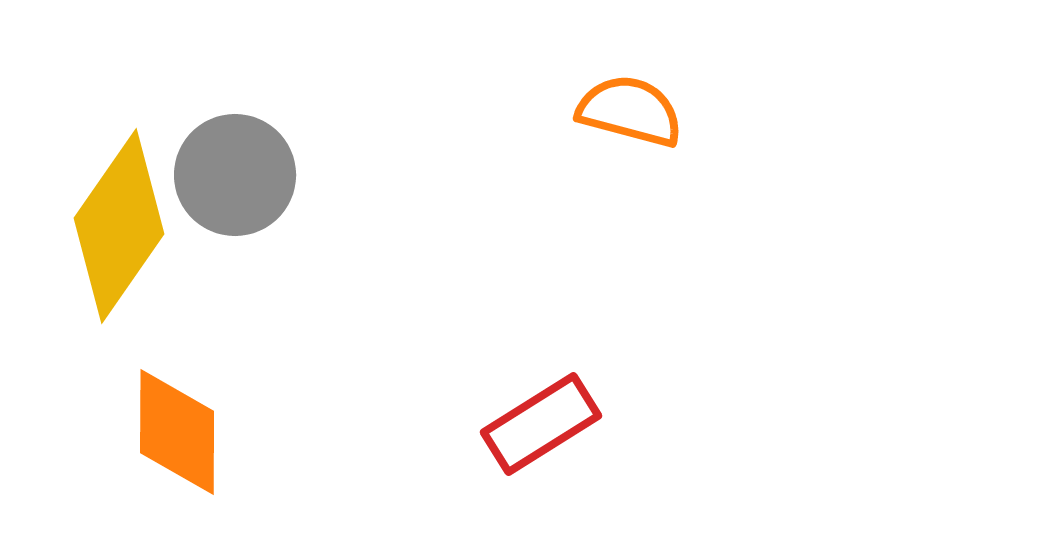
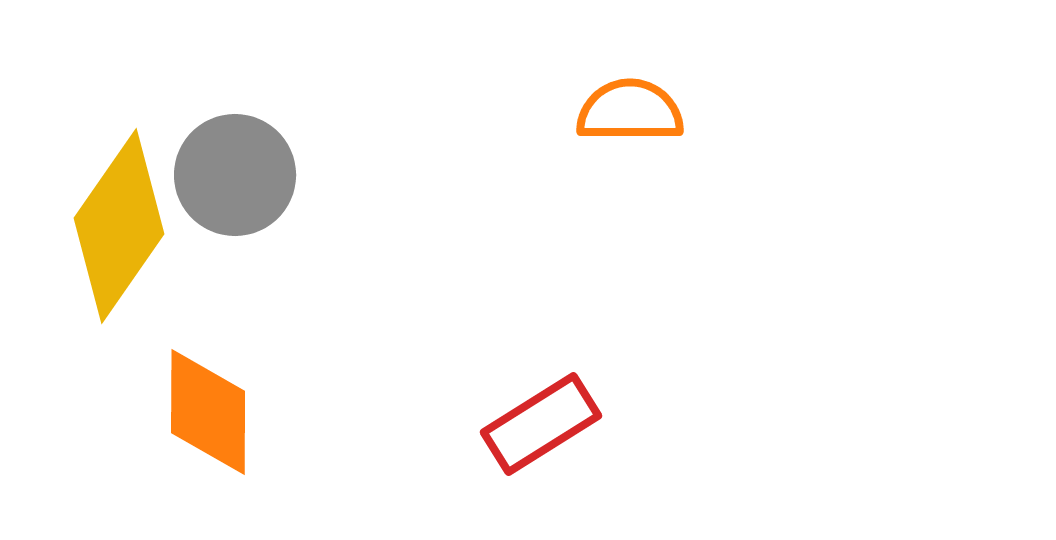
orange semicircle: rotated 15 degrees counterclockwise
orange diamond: moved 31 px right, 20 px up
